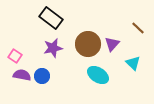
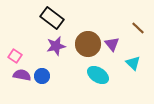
black rectangle: moved 1 px right
purple triangle: rotated 21 degrees counterclockwise
purple star: moved 3 px right, 2 px up
